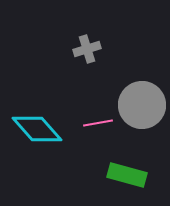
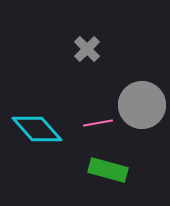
gray cross: rotated 28 degrees counterclockwise
green rectangle: moved 19 px left, 5 px up
